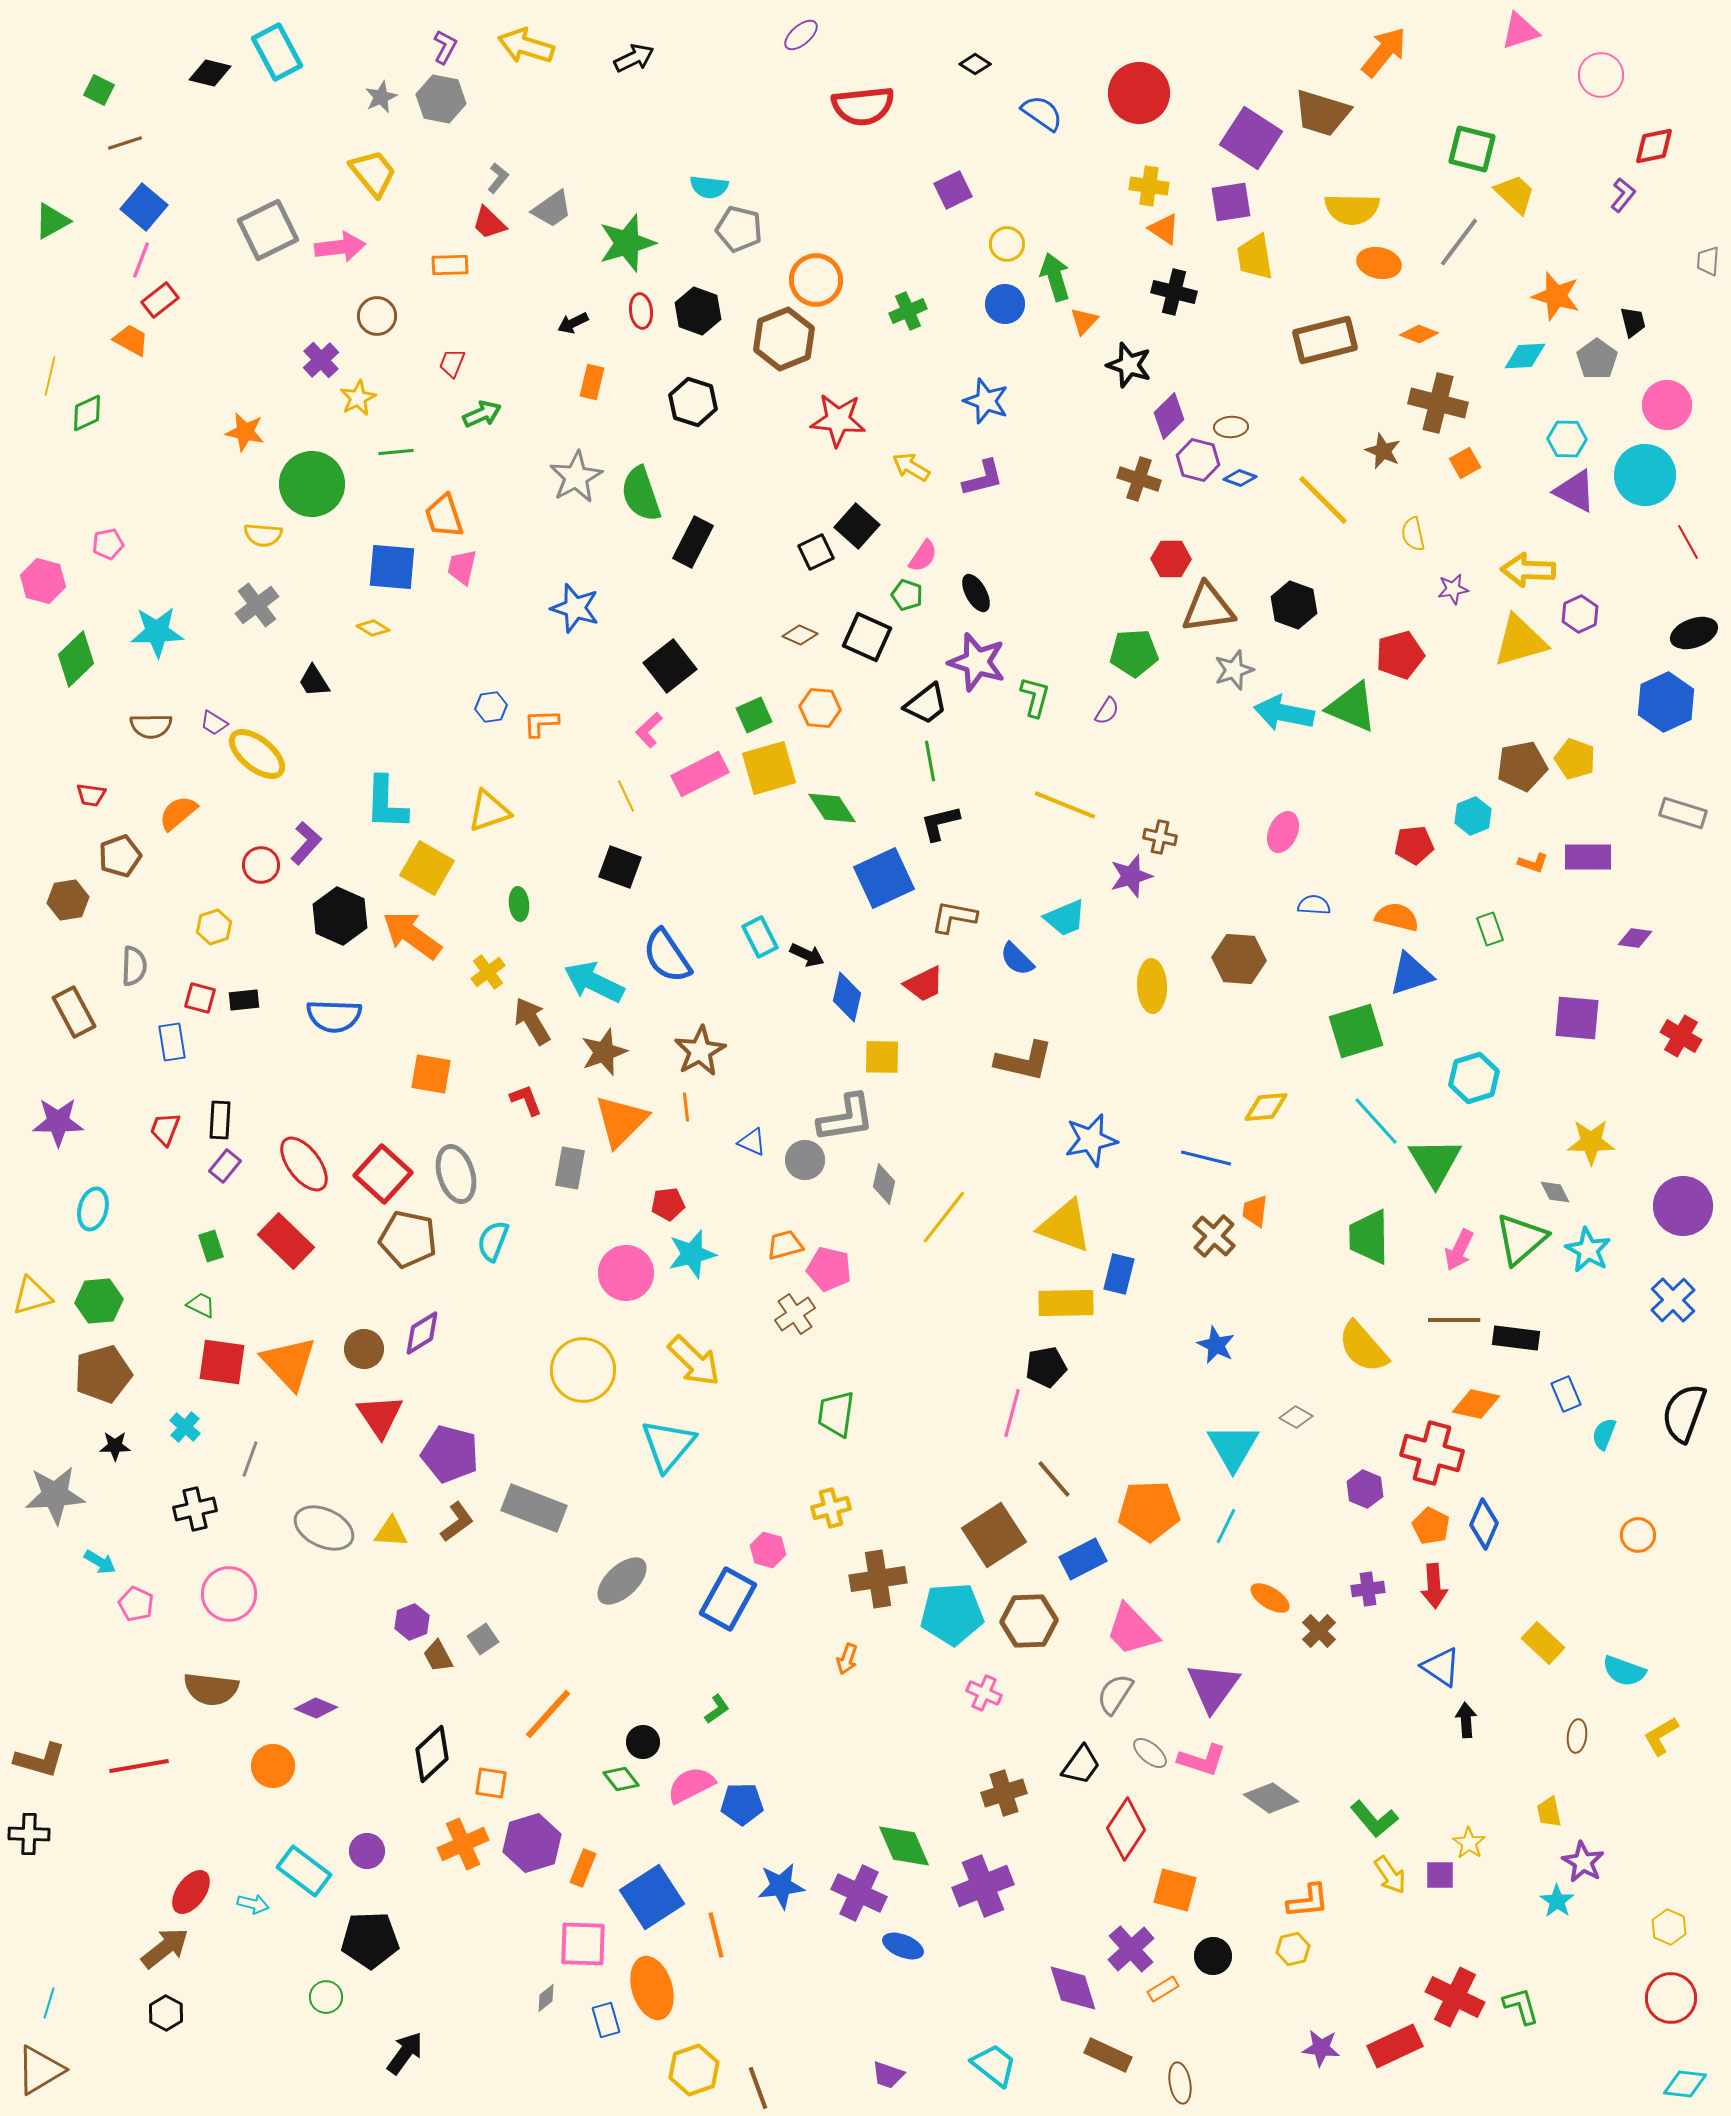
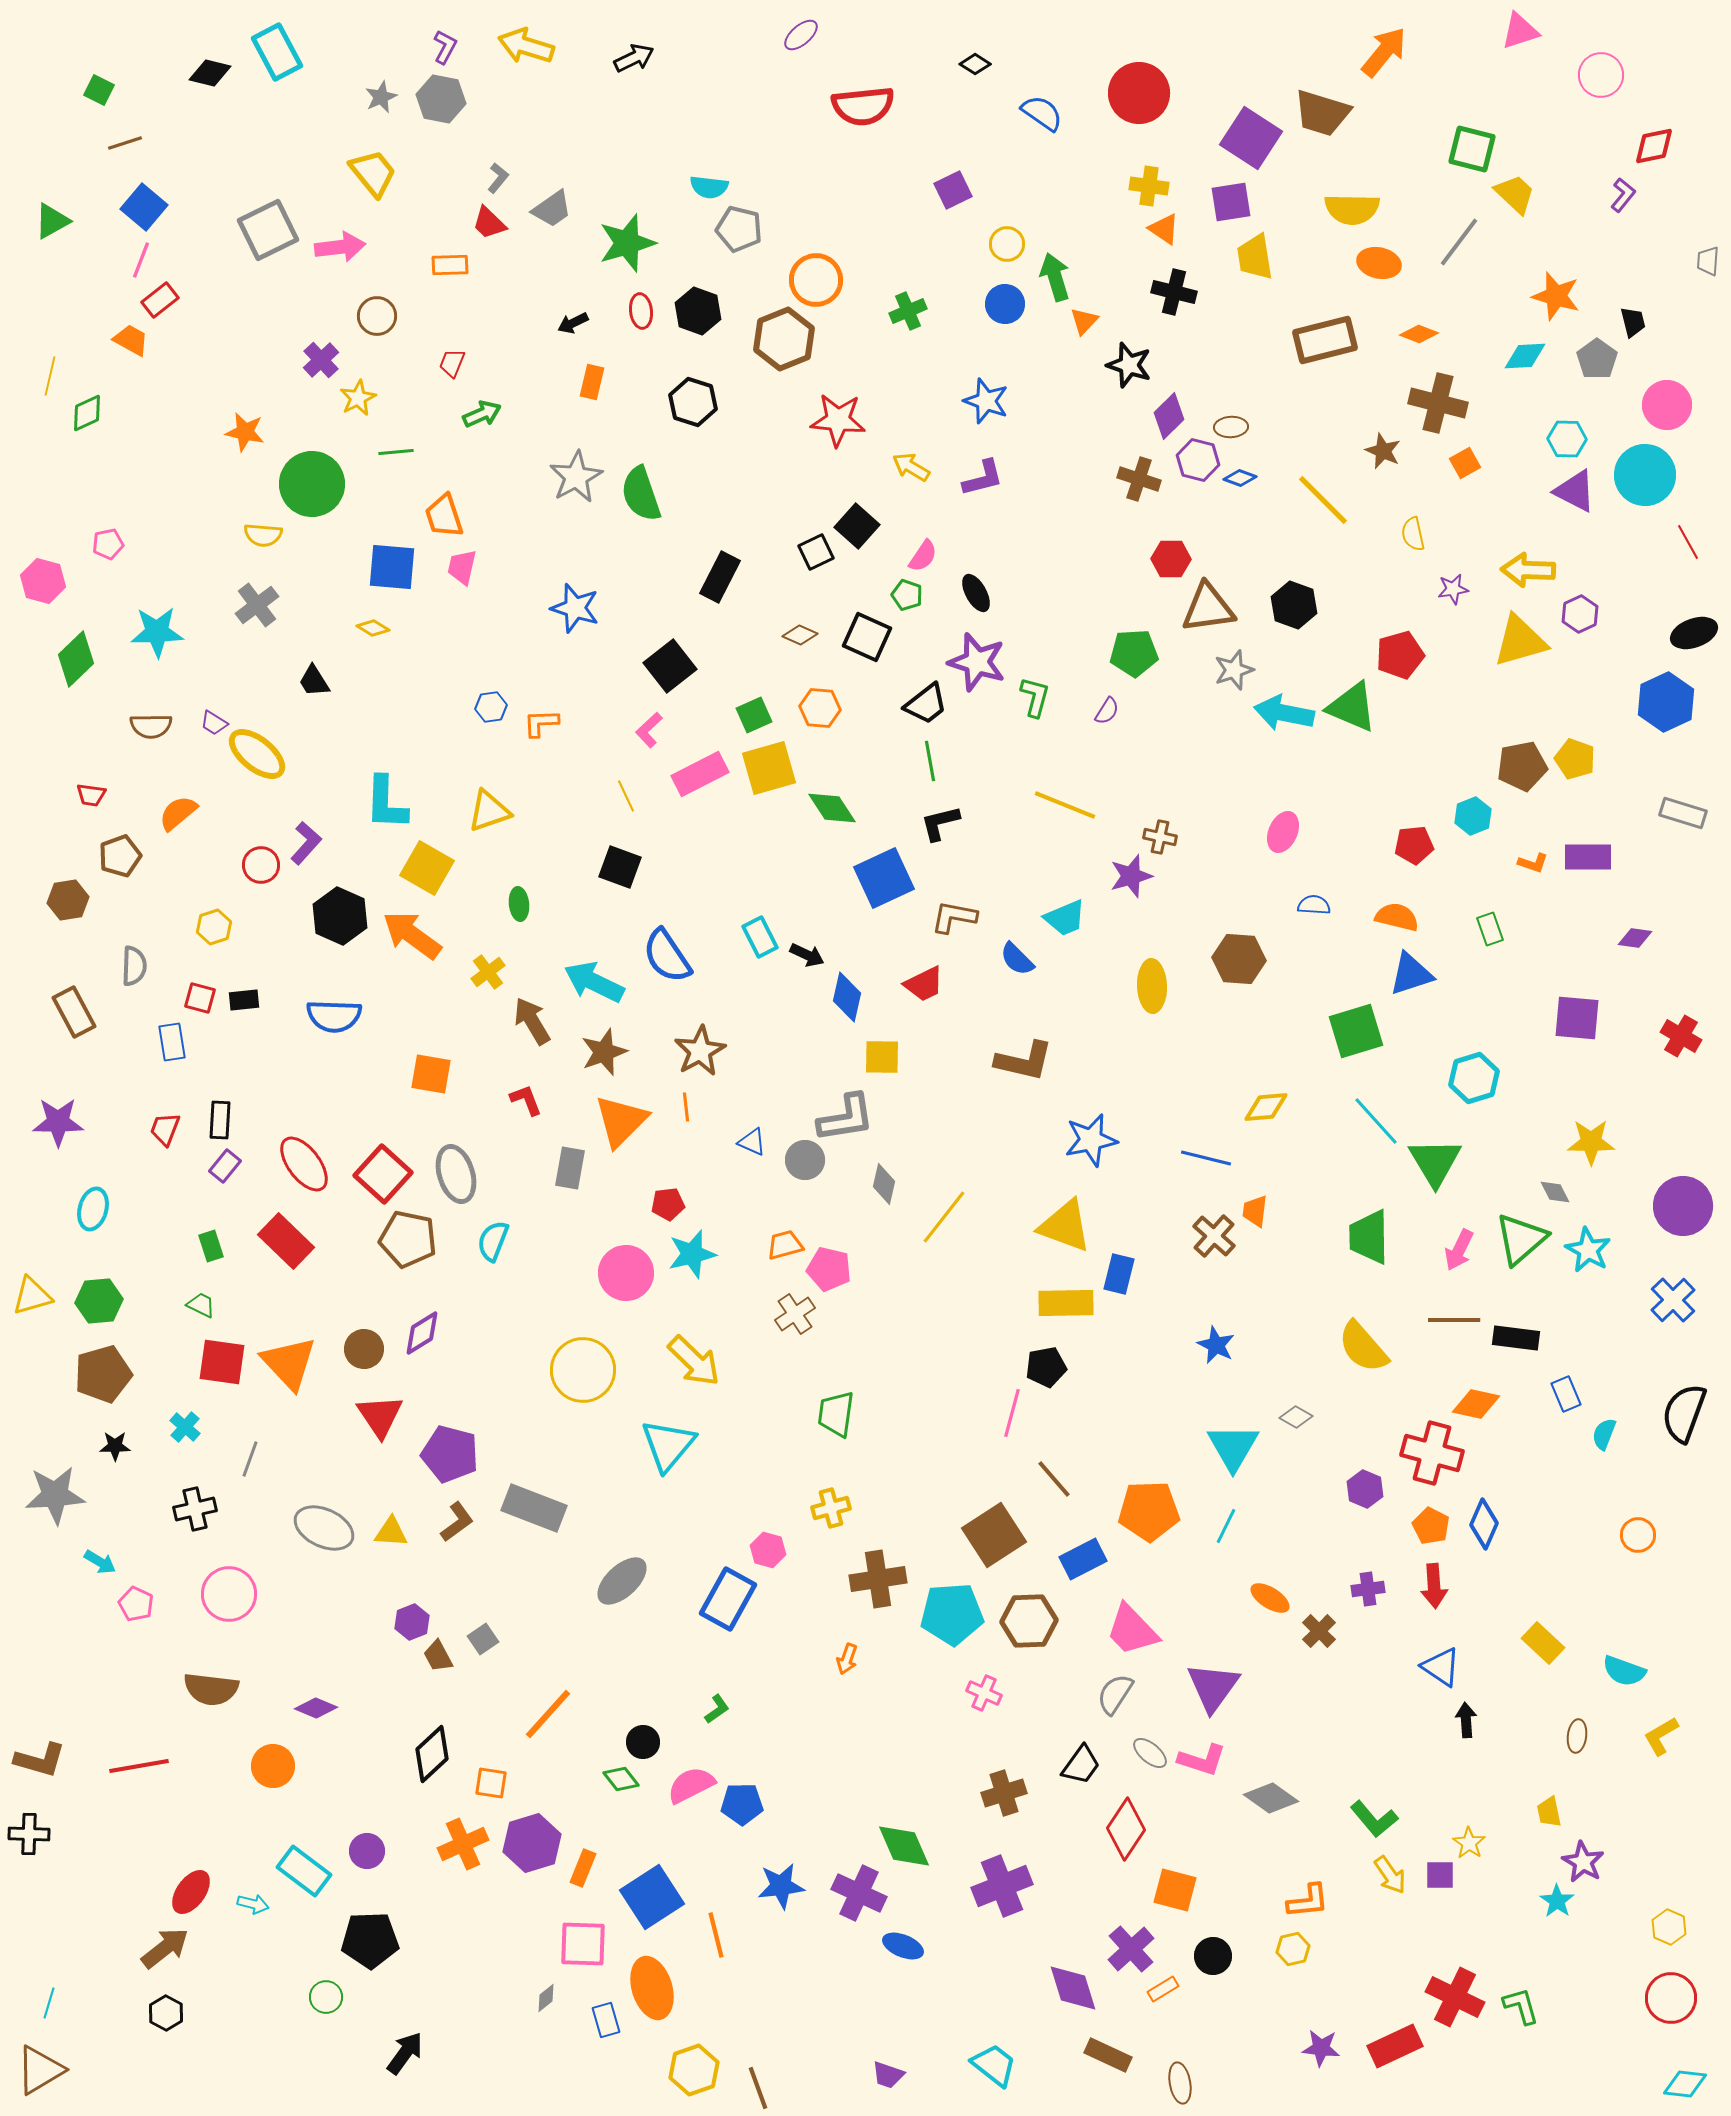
black rectangle at (693, 542): moved 27 px right, 35 px down
purple cross at (983, 1886): moved 19 px right
